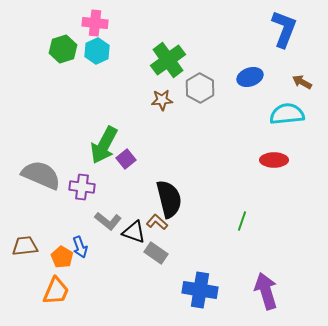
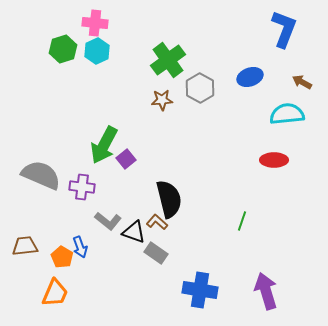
orange trapezoid: moved 1 px left, 2 px down
